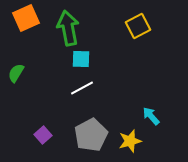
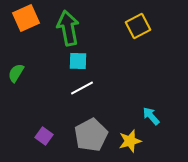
cyan square: moved 3 px left, 2 px down
purple square: moved 1 px right, 1 px down; rotated 12 degrees counterclockwise
